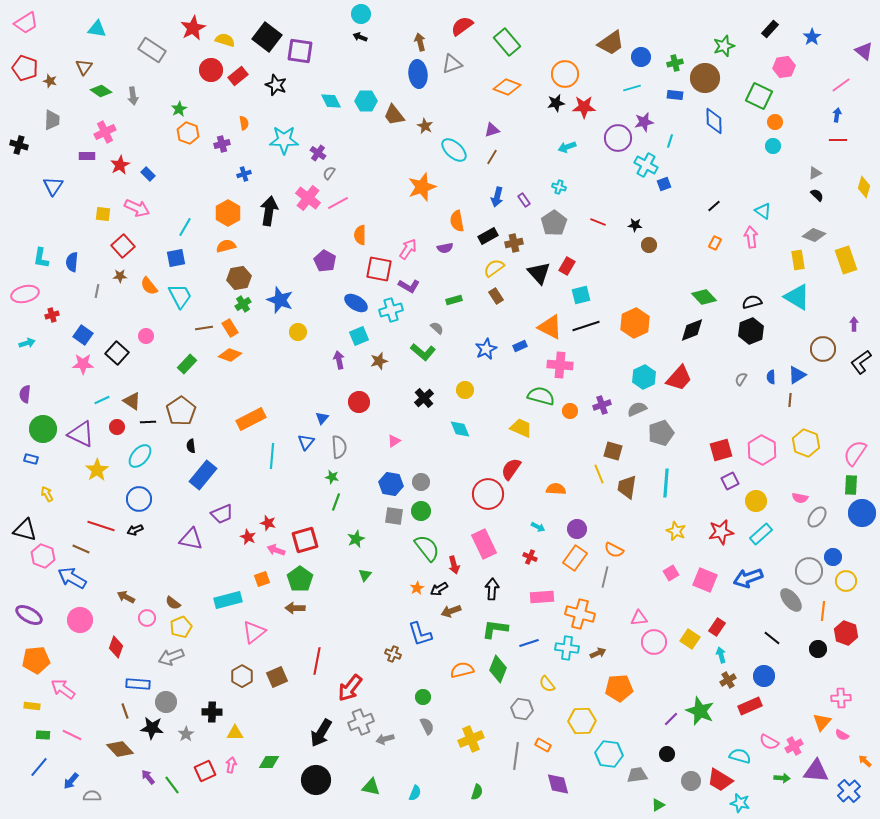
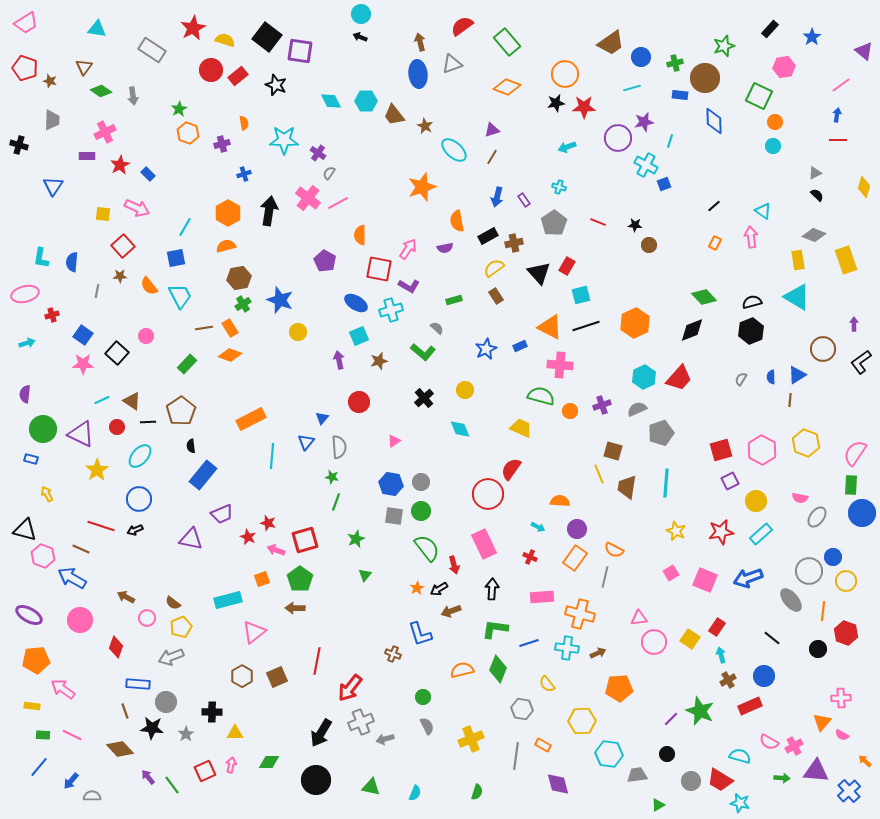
blue rectangle at (675, 95): moved 5 px right
orange semicircle at (556, 489): moved 4 px right, 12 px down
